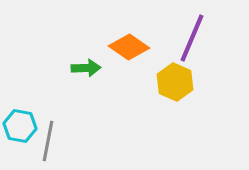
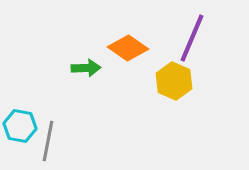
orange diamond: moved 1 px left, 1 px down
yellow hexagon: moved 1 px left, 1 px up
